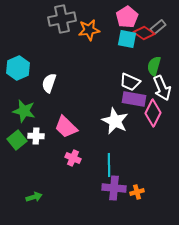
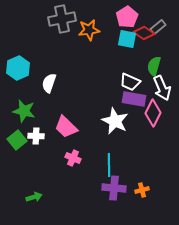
orange cross: moved 5 px right, 2 px up
